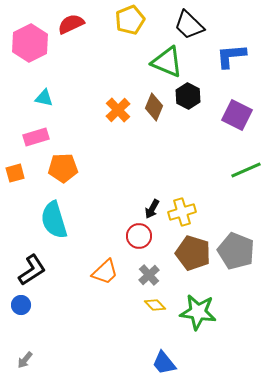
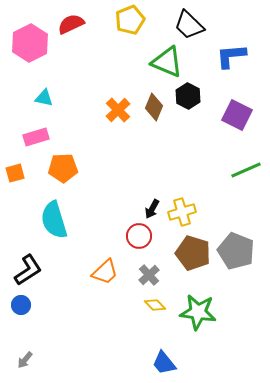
black L-shape: moved 4 px left
